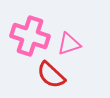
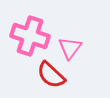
pink triangle: moved 1 px right, 4 px down; rotated 35 degrees counterclockwise
